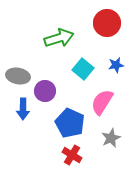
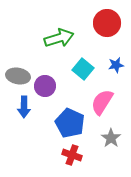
purple circle: moved 5 px up
blue arrow: moved 1 px right, 2 px up
gray star: rotated 12 degrees counterclockwise
red cross: rotated 12 degrees counterclockwise
